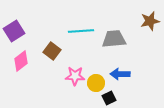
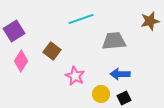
cyan line: moved 12 px up; rotated 15 degrees counterclockwise
gray trapezoid: moved 2 px down
pink diamond: rotated 20 degrees counterclockwise
pink star: rotated 24 degrees clockwise
yellow circle: moved 5 px right, 11 px down
black square: moved 15 px right
